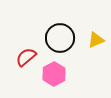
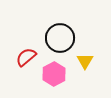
yellow triangle: moved 11 px left, 21 px down; rotated 36 degrees counterclockwise
